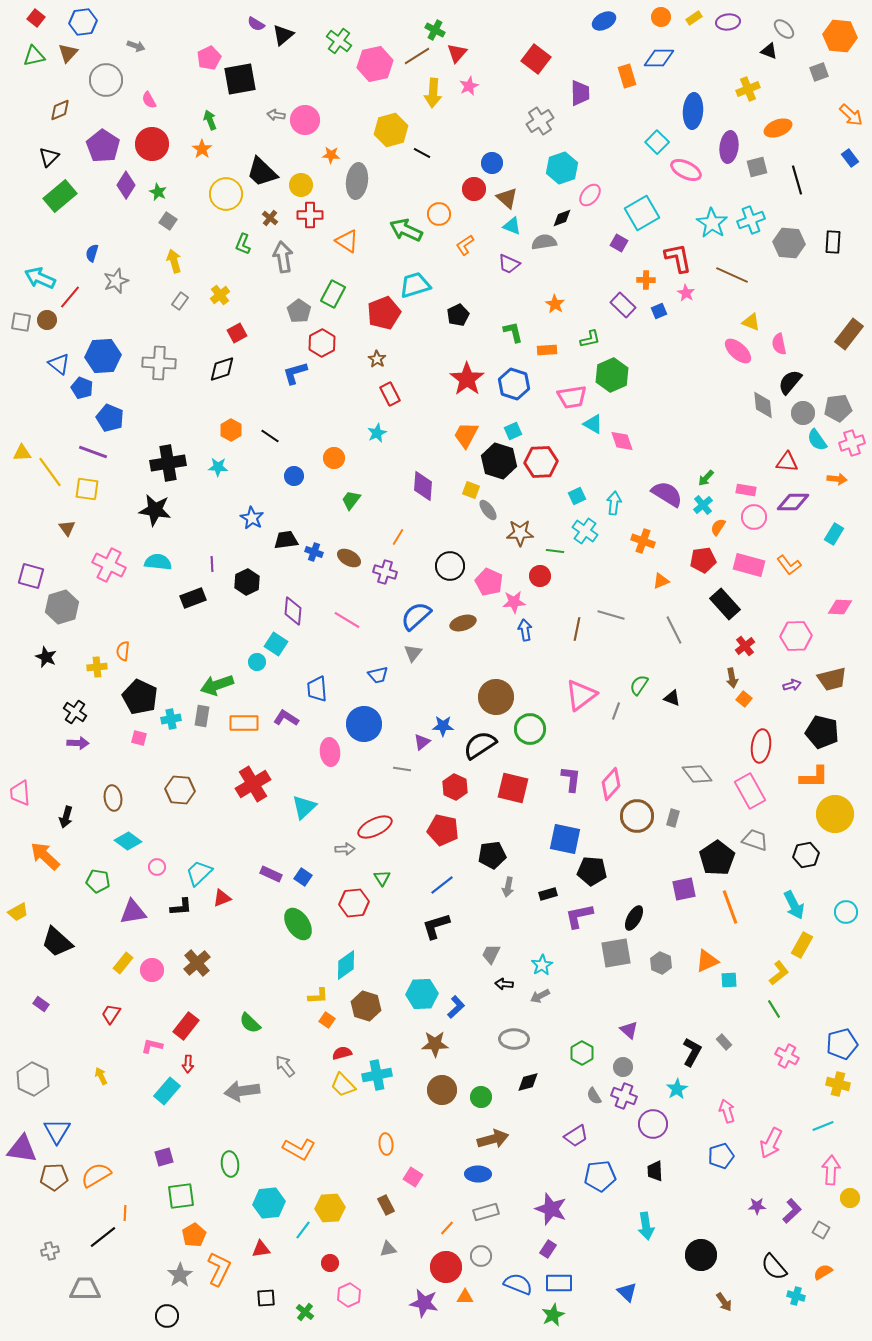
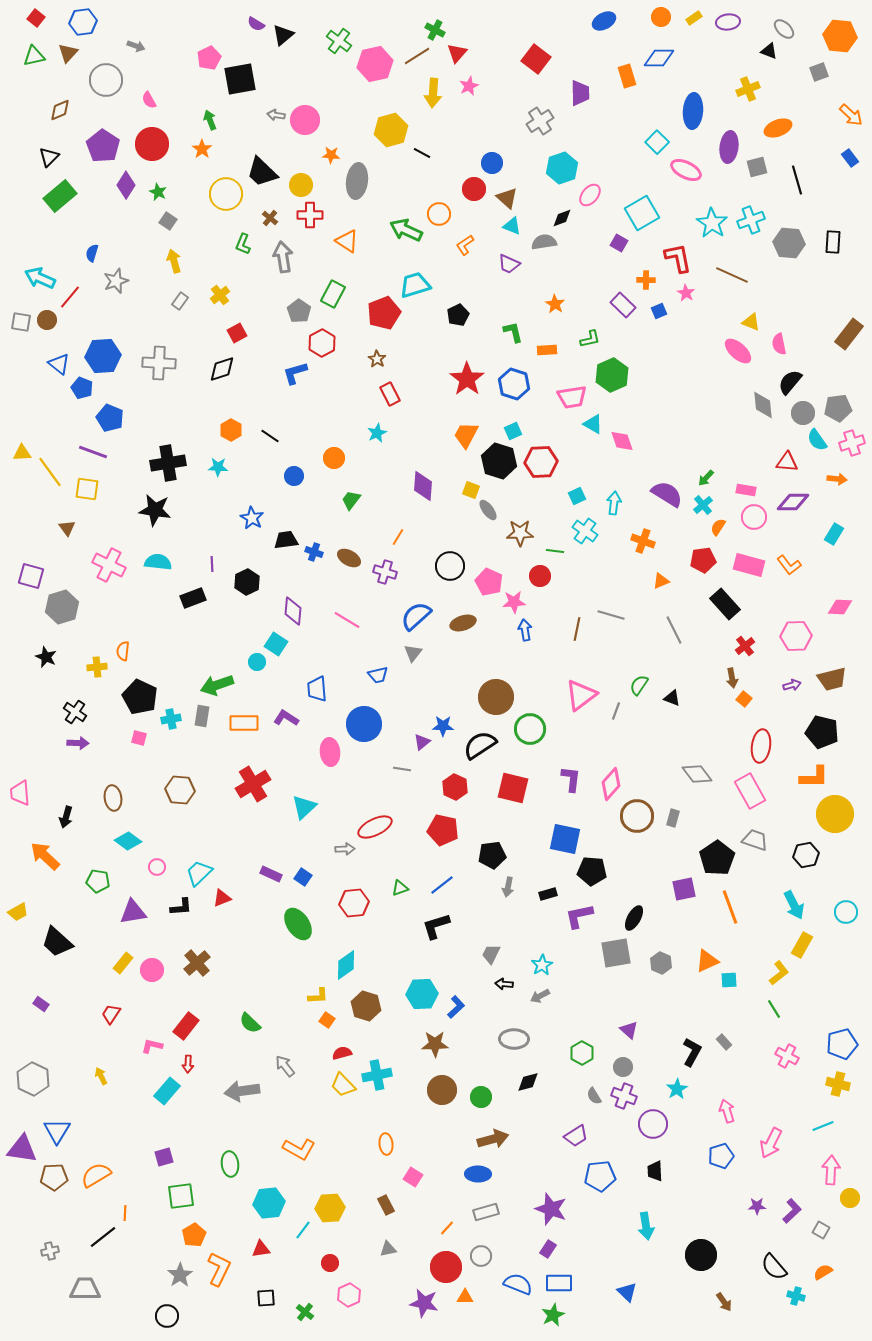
green triangle at (382, 878): moved 18 px right, 10 px down; rotated 42 degrees clockwise
